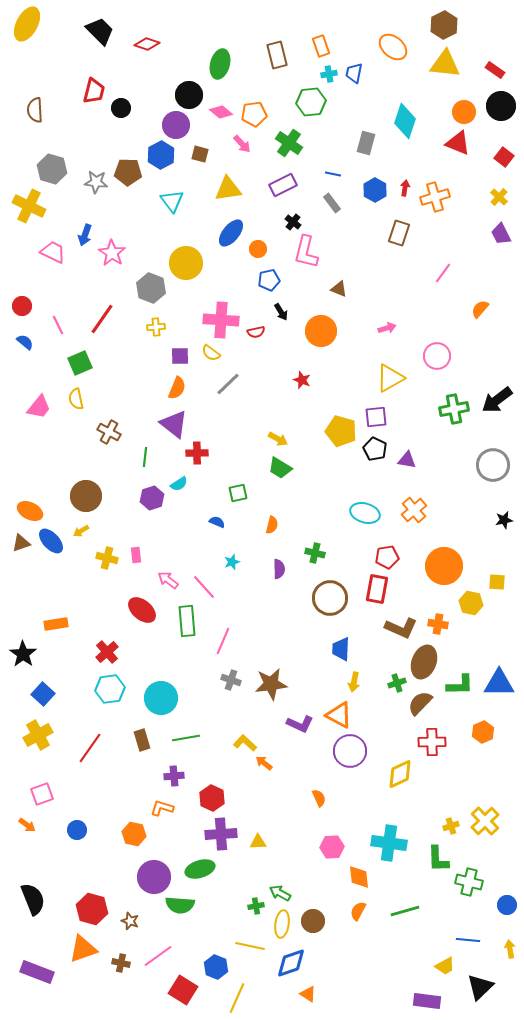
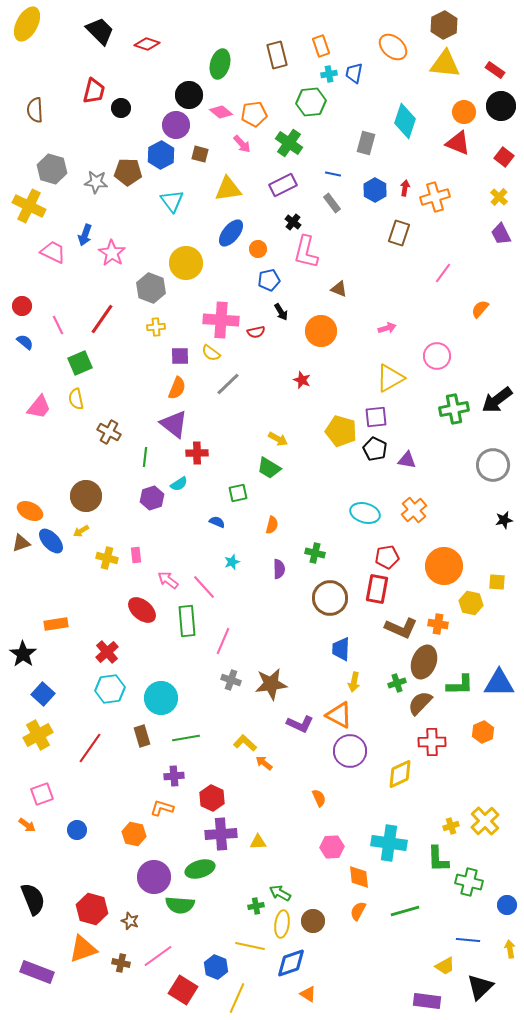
green trapezoid at (280, 468): moved 11 px left
brown rectangle at (142, 740): moved 4 px up
